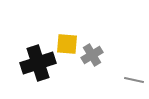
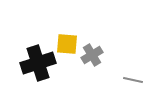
gray line: moved 1 px left
